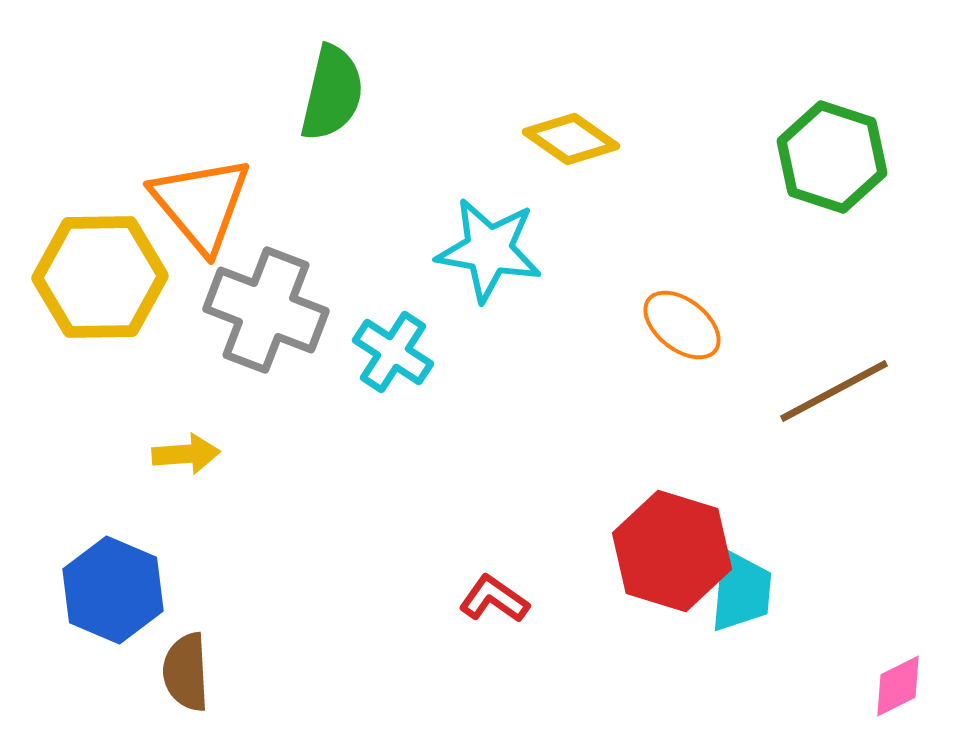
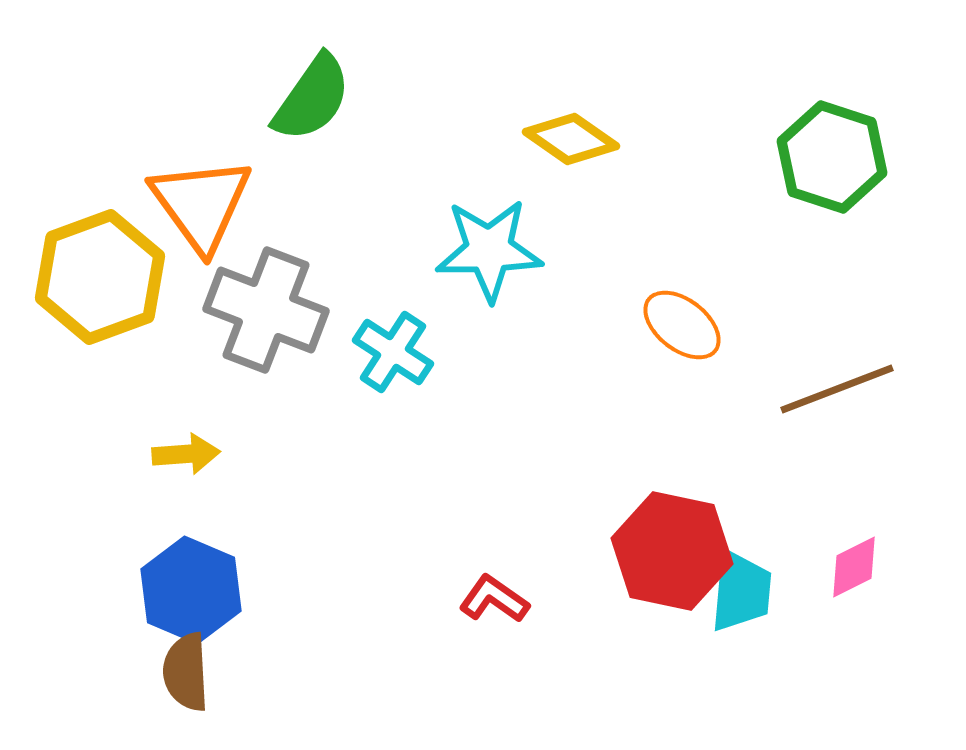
green semicircle: moved 20 px left, 5 px down; rotated 22 degrees clockwise
orange triangle: rotated 4 degrees clockwise
cyan star: rotated 11 degrees counterclockwise
yellow hexagon: rotated 19 degrees counterclockwise
brown line: moved 3 px right, 2 px up; rotated 7 degrees clockwise
red hexagon: rotated 5 degrees counterclockwise
blue hexagon: moved 78 px right
pink diamond: moved 44 px left, 119 px up
